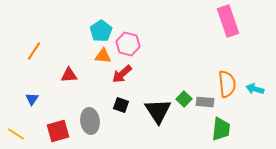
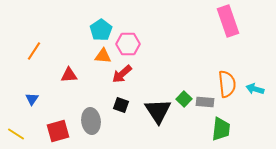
cyan pentagon: moved 1 px up
pink hexagon: rotated 15 degrees counterclockwise
gray ellipse: moved 1 px right
